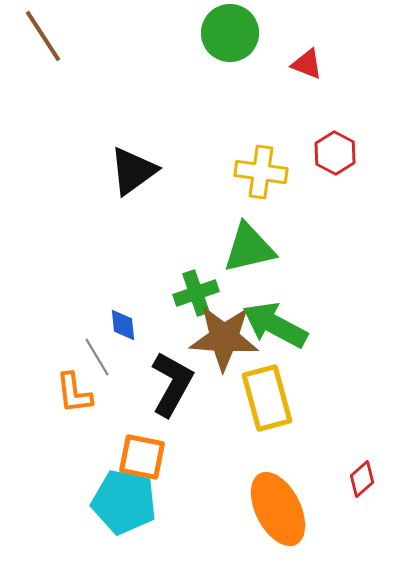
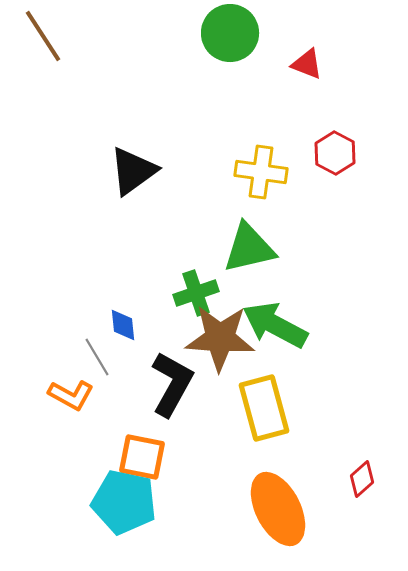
brown star: moved 4 px left
orange L-shape: moved 3 px left, 2 px down; rotated 54 degrees counterclockwise
yellow rectangle: moved 3 px left, 10 px down
